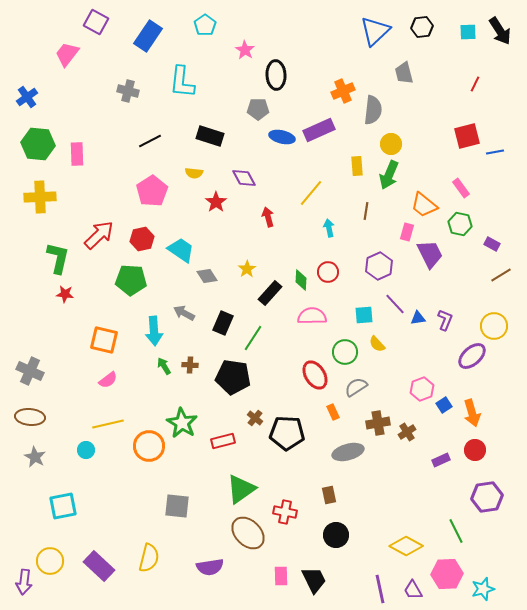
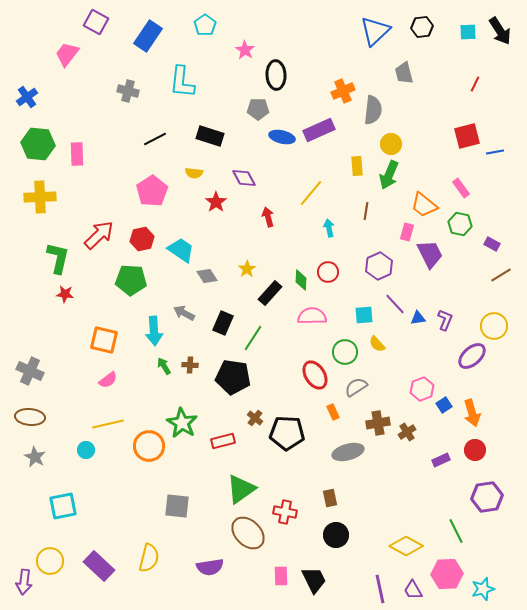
black line at (150, 141): moved 5 px right, 2 px up
brown rectangle at (329, 495): moved 1 px right, 3 px down
